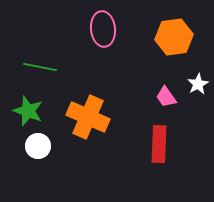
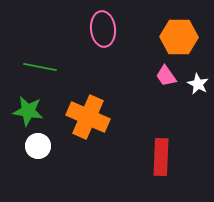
orange hexagon: moved 5 px right; rotated 9 degrees clockwise
white star: rotated 15 degrees counterclockwise
pink trapezoid: moved 21 px up
green star: rotated 12 degrees counterclockwise
red rectangle: moved 2 px right, 13 px down
